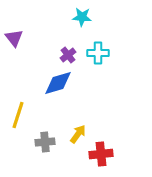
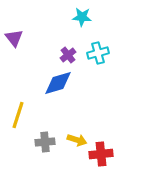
cyan cross: rotated 15 degrees counterclockwise
yellow arrow: moved 1 px left, 6 px down; rotated 72 degrees clockwise
